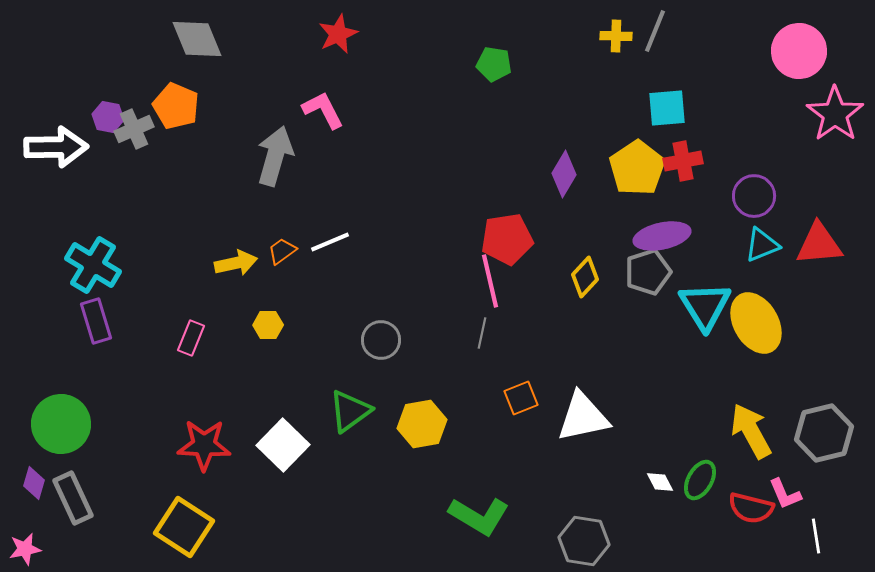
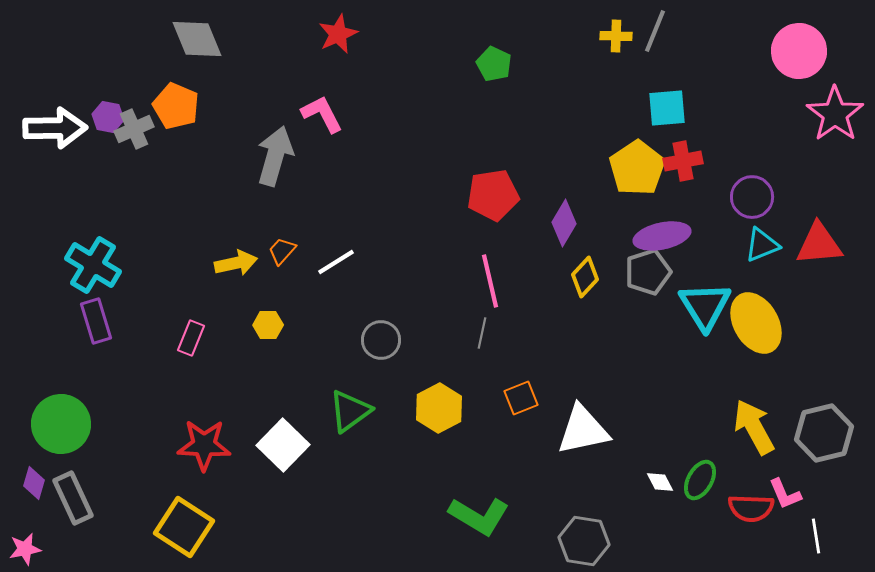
green pentagon at (494, 64): rotated 16 degrees clockwise
pink L-shape at (323, 110): moved 1 px left, 4 px down
white arrow at (56, 147): moved 1 px left, 19 px up
purple diamond at (564, 174): moved 49 px down
purple circle at (754, 196): moved 2 px left, 1 px down
red pentagon at (507, 239): moved 14 px left, 44 px up
white line at (330, 242): moved 6 px right, 20 px down; rotated 9 degrees counterclockwise
orange trapezoid at (282, 251): rotated 12 degrees counterclockwise
white triangle at (583, 417): moved 13 px down
yellow hexagon at (422, 424): moved 17 px right, 16 px up; rotated 18 degrees counterclockwise
yellow arrow at (751, 431): moved 3 px right, 4 px up
red semicircle at (751, 508): rotated 12 degrees counterclockwise
